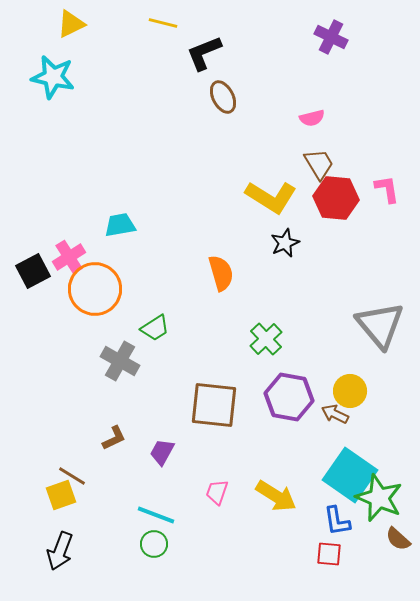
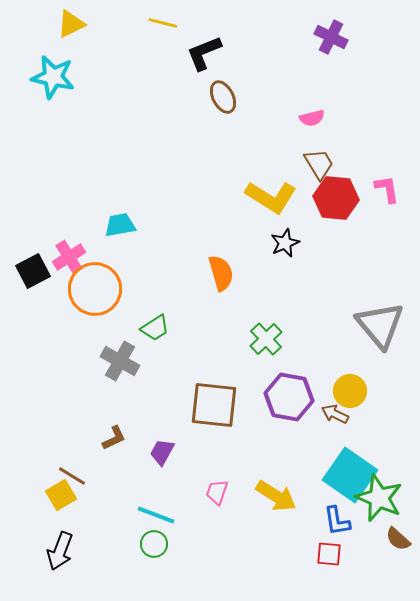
yellow square: rotated 12 degrees counterclockwise
